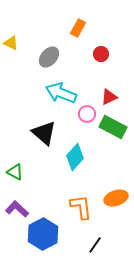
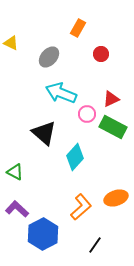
red triangle: moved 2 px right, 2 px down
orange L-shape: rotated 56 degrees clockwise
